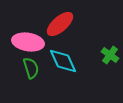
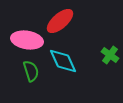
red ellipse: moved 3 px up
pink ellipse: moved 1 px left, 2 px up
green semicircle: moved 3 px down
